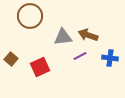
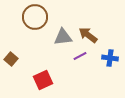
brown circle: moved 5 px right, 1 px down
brown arrow: rotated 18 degrees clockwise
red square: moved 3 px right, 13 px down
